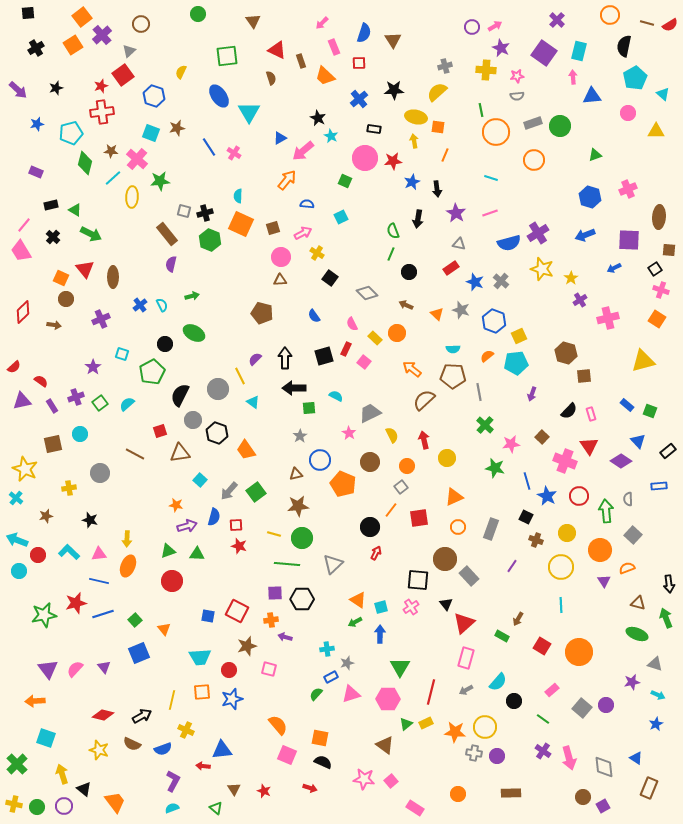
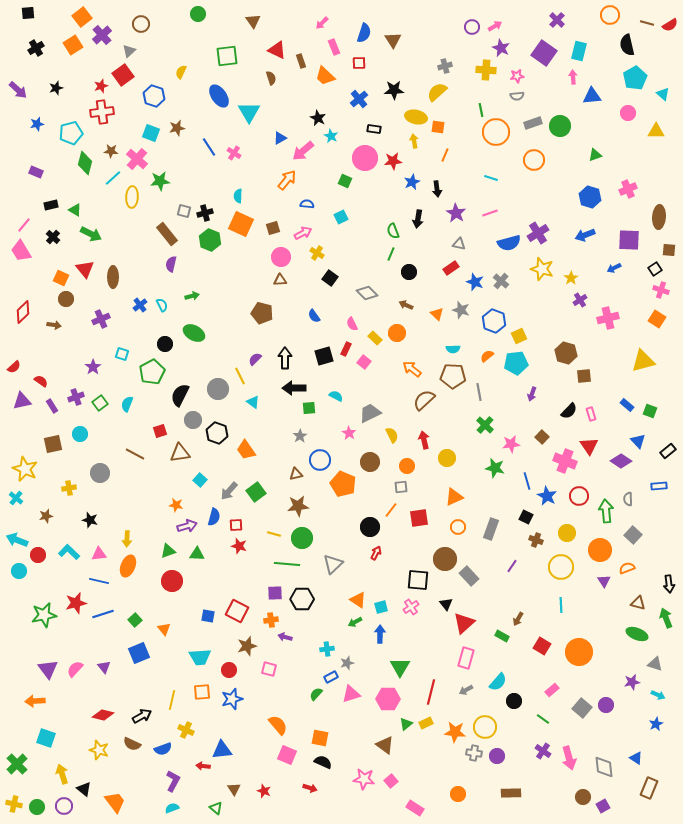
black semicircle at (624, 46): moved 3 px right, 1 px up; rotated 25 degrees counterclockwise
cyan semicircle at (127, 404): rotated 28 degrees counterclockwise
gray square at (401, 487): rotated 32 degrees clockwise
